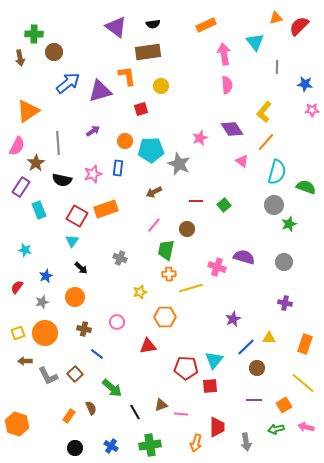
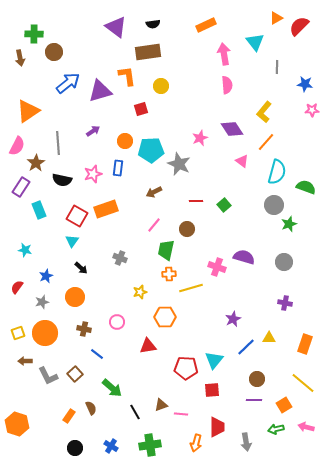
orange triangle at (276, 18): rotated 16 degrees counterclockwise
brown circle at (257, 368): moved 11 px down
red square at (210, 386): moved 2 px right, 4 px down
